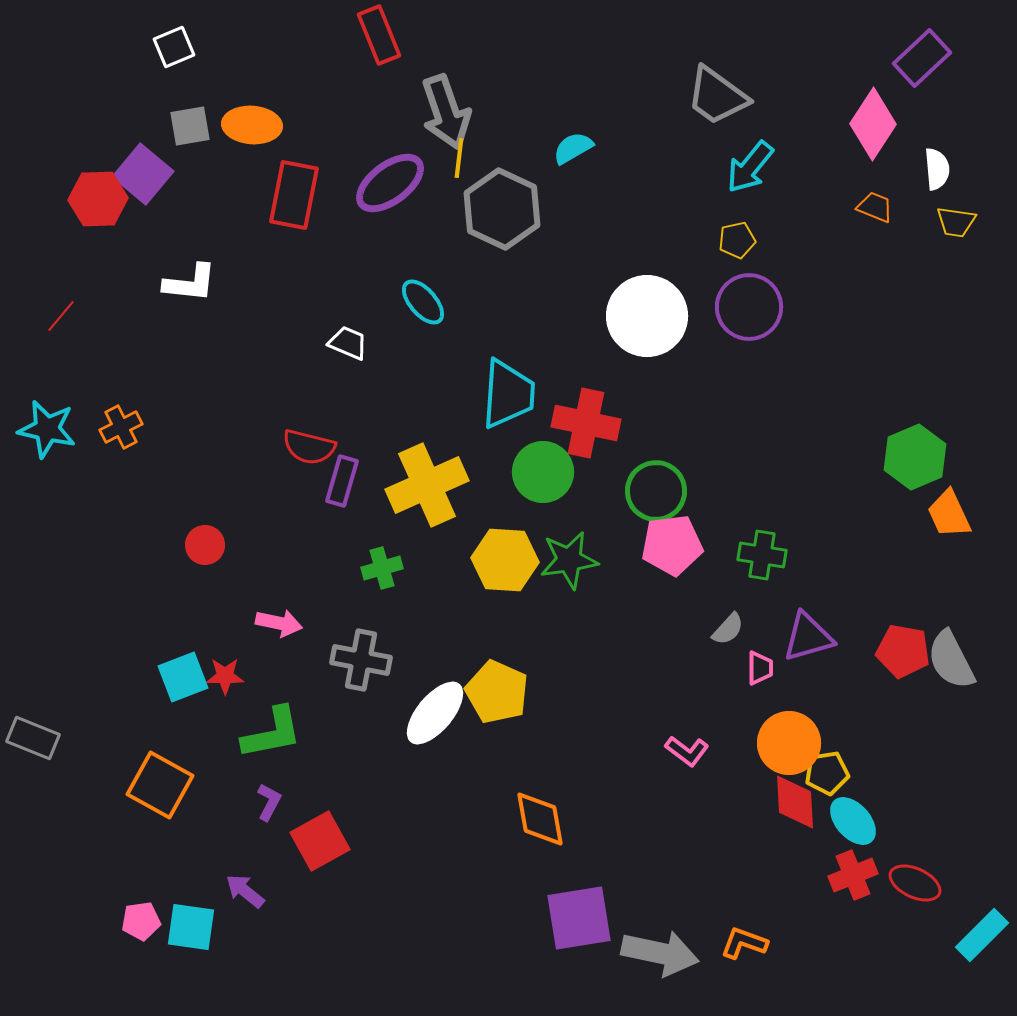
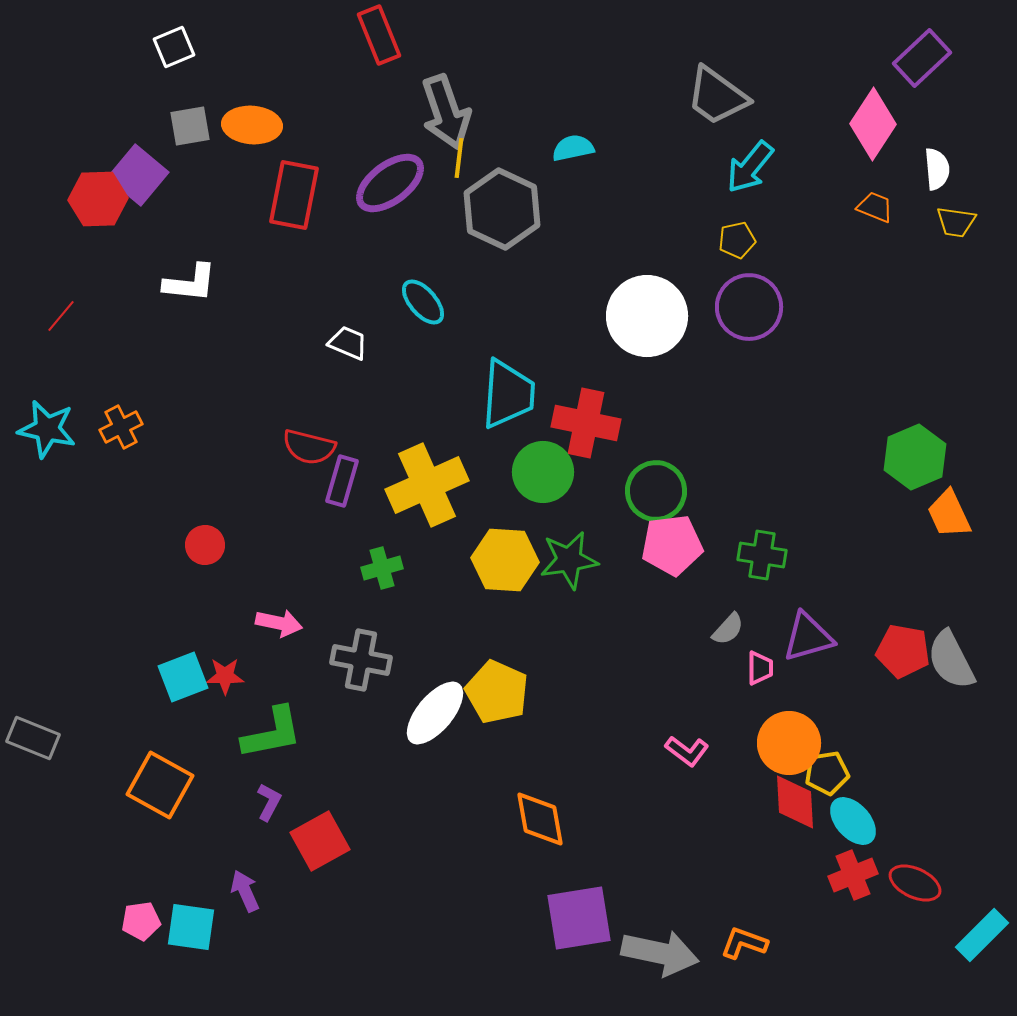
cyan semicircle at (573, 148): rotated 18 degrees clockwise
purple square at (143, 174): moved 5 px left, 1 px down
purple arrow at (245, 891): rotated 27 degrees clockwise
